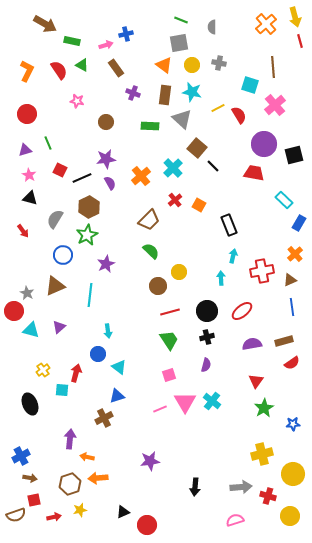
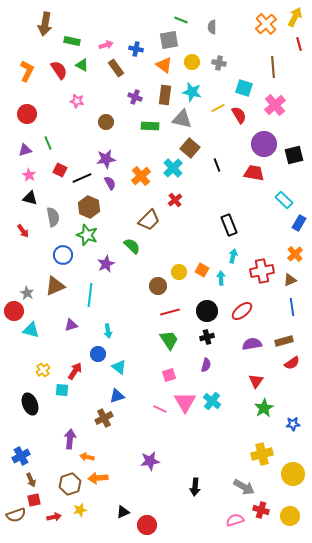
yellow arrow at (295, 17): rotated 138 degrees counterclockwise
brown arrow at (45, 24): rotated 70 degrees clockwise
blue cross at (126, 34): moved 10 px right, 15 px down; rotated 24 degrees clockwise
red line at (300, 41): moved 1 px left, 3 px down
gray square at (179, 43): moved 10 px left, 3 px up
yellow circle at (192, 65): moved 3 px up
cyan square at (250, 85): moved 6 px left, 3 px down
purple cross at (133, 93): moved 2 px right, 4 px down
gray triangle at (182, 119): rotated 30 degrees counterclockwise
brown square at (197, 148): moved 7 px left
black line at (213, 166): moved 4 px right, 1 px up; rotated 24 degrees clockwise
orange square at (199, 205): moved 3 px right, 65 px down
brown hexagon at (89, 207): rotated 10 degrees counterclockwise
gray semicircle at (55, 219): moved 2 px left, 2 px up; rotated 138 degrees clockwise
green star at (87, 235): rotated 25 degrees counterclockwise
green semicircle at (151, 251): moved 19 px left, 5 px up
purple triangle at (59, 327): moved 12 px right, 2 px up; rotated 24 degrees clockwise
red arrow at (76, 373): moved 1 px left, 2 px up; rotated 18 degrees clockwise
pink line at (160, 409): rotated 48 degrees clockwise
brown arrow at (30, 478): moved 1 px right, 2 px down; rotated 56 degrees clockwise
gray arrow at (241, 487): moved 3 px right; rotated 35 degrees clockwise
red cross at (268, 496): moved 7 px left, 14 px down
